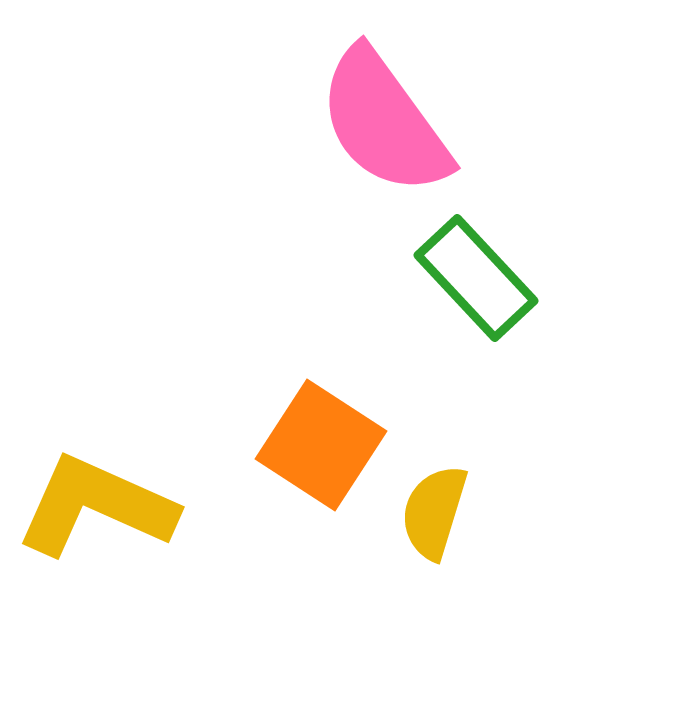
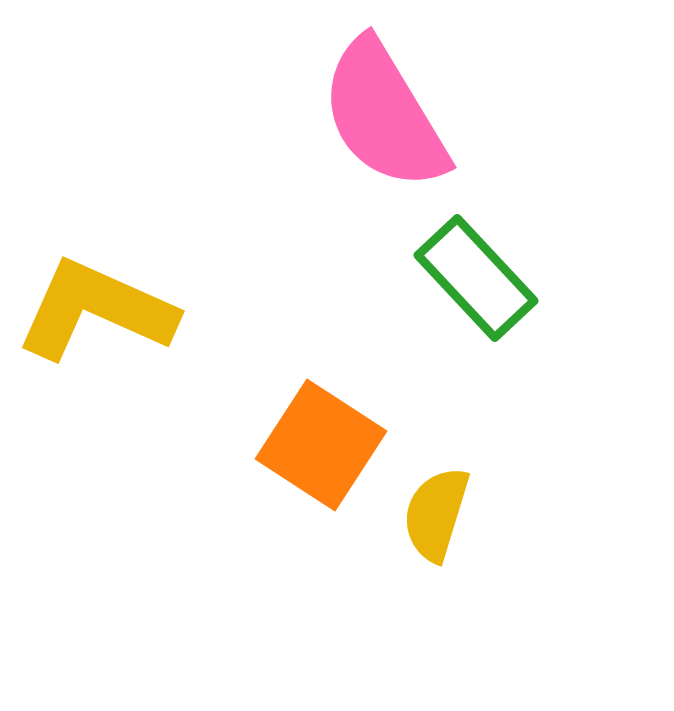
pink semicircle: moved 7 px up; rotated 5 degrees clockwise
yellow L-shape: moved 196 px up
yellow semicircle: moved 2 px right, 2 px down
